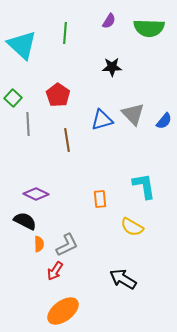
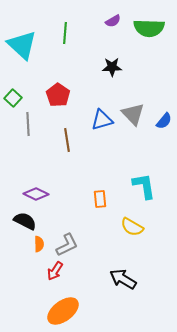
purple semicircle: moved 4 px right; rotated 28 degrees clockwise
